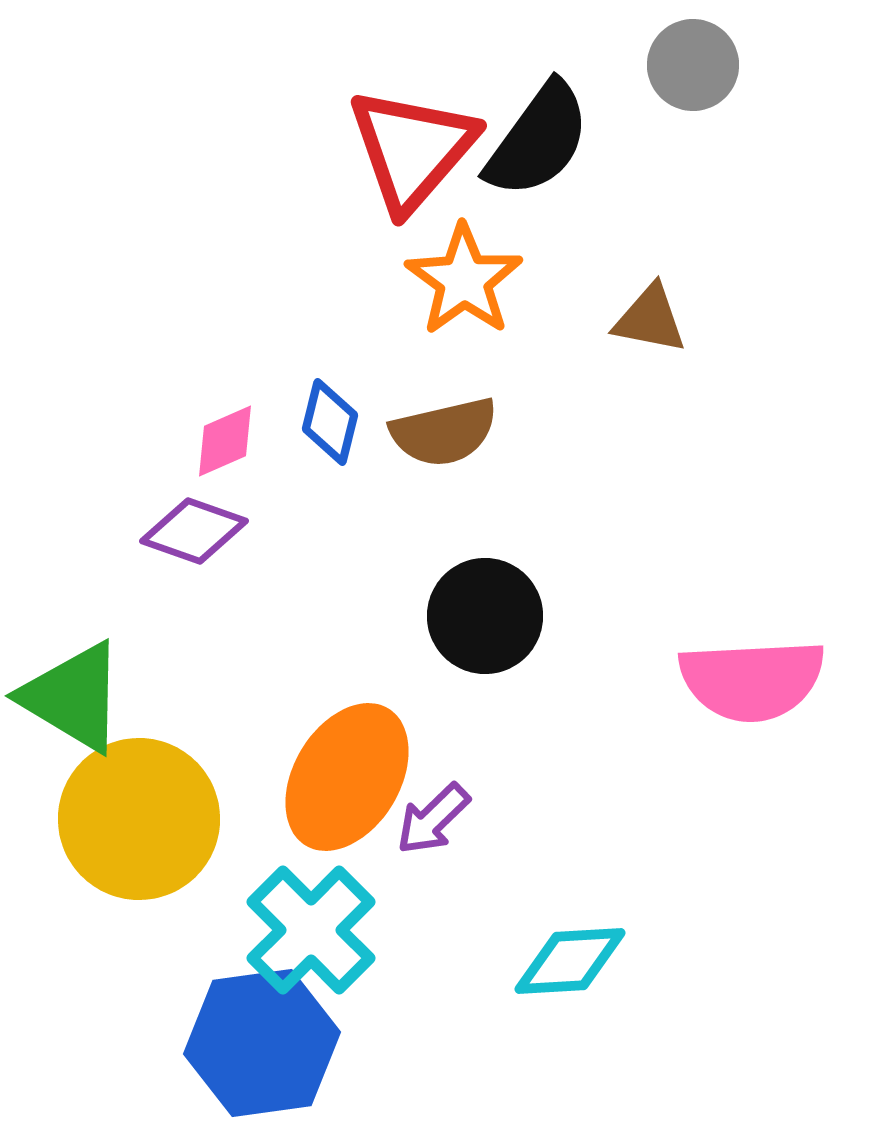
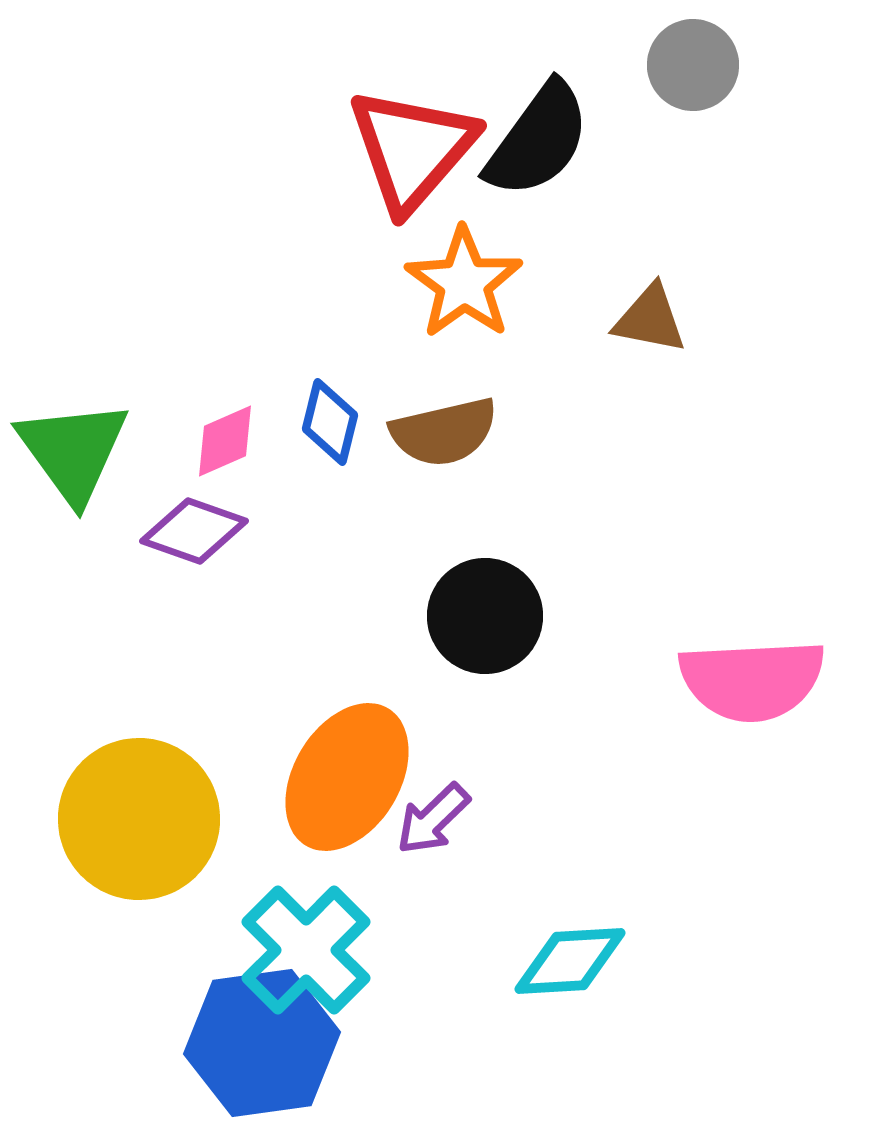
orange star: moved 3 px down
green triangle: moved 246 px up; rotated 23 degrees clockwise
cyan cross: moved 5 px left, 20 px down
